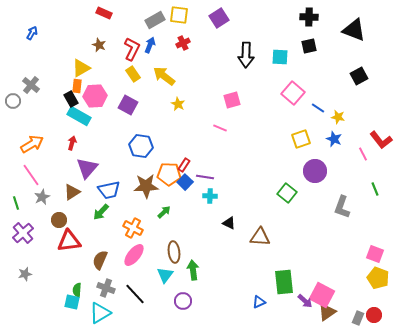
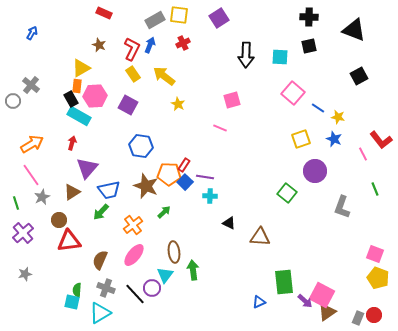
brown star at (146, 186): rotated 25 degrees clockwise
orange cross at (133, 228): moved 3 px up; rotated 24 degrees clockwise
purple circle at (183, 301): moved 31 px left, 13 px up
